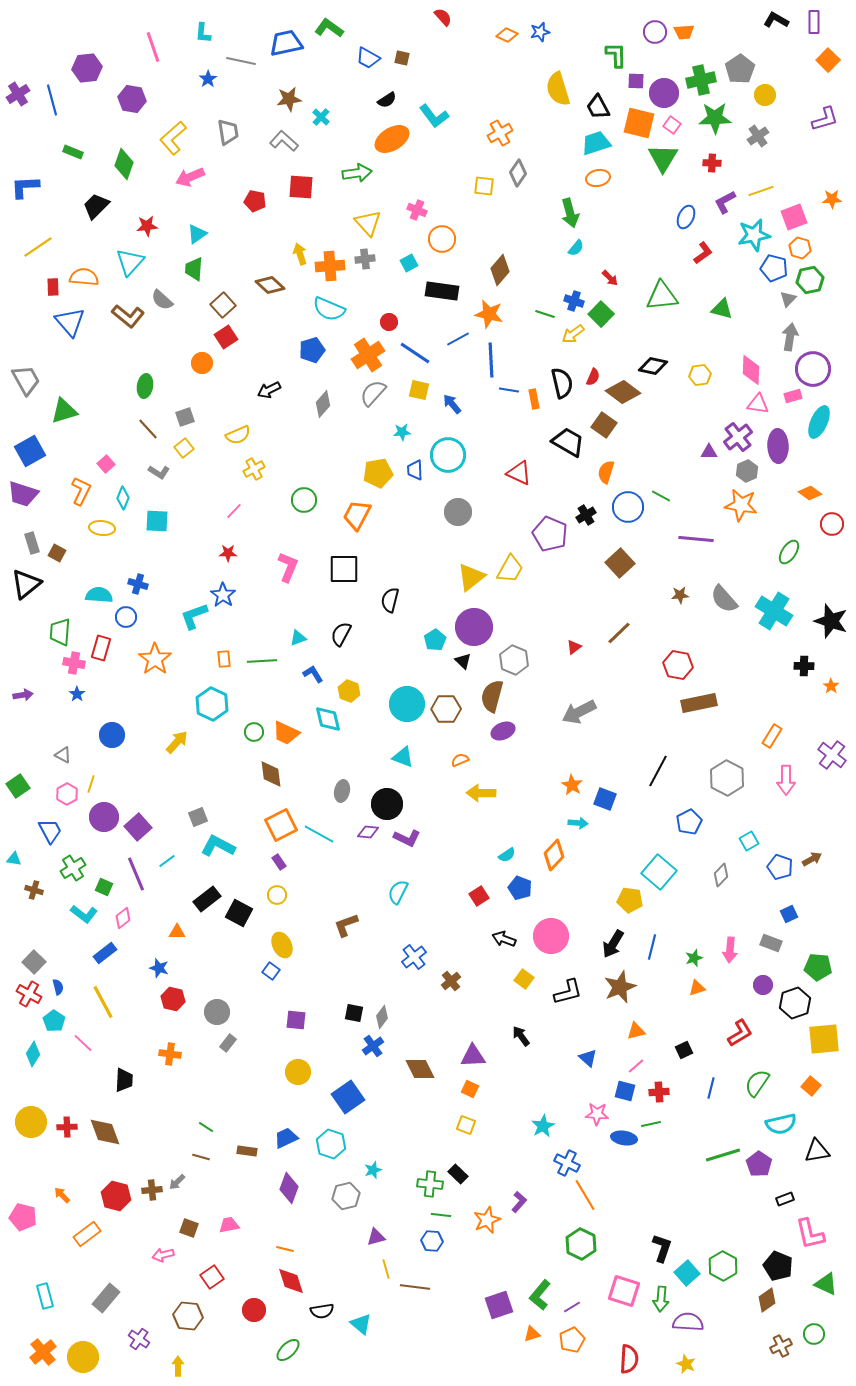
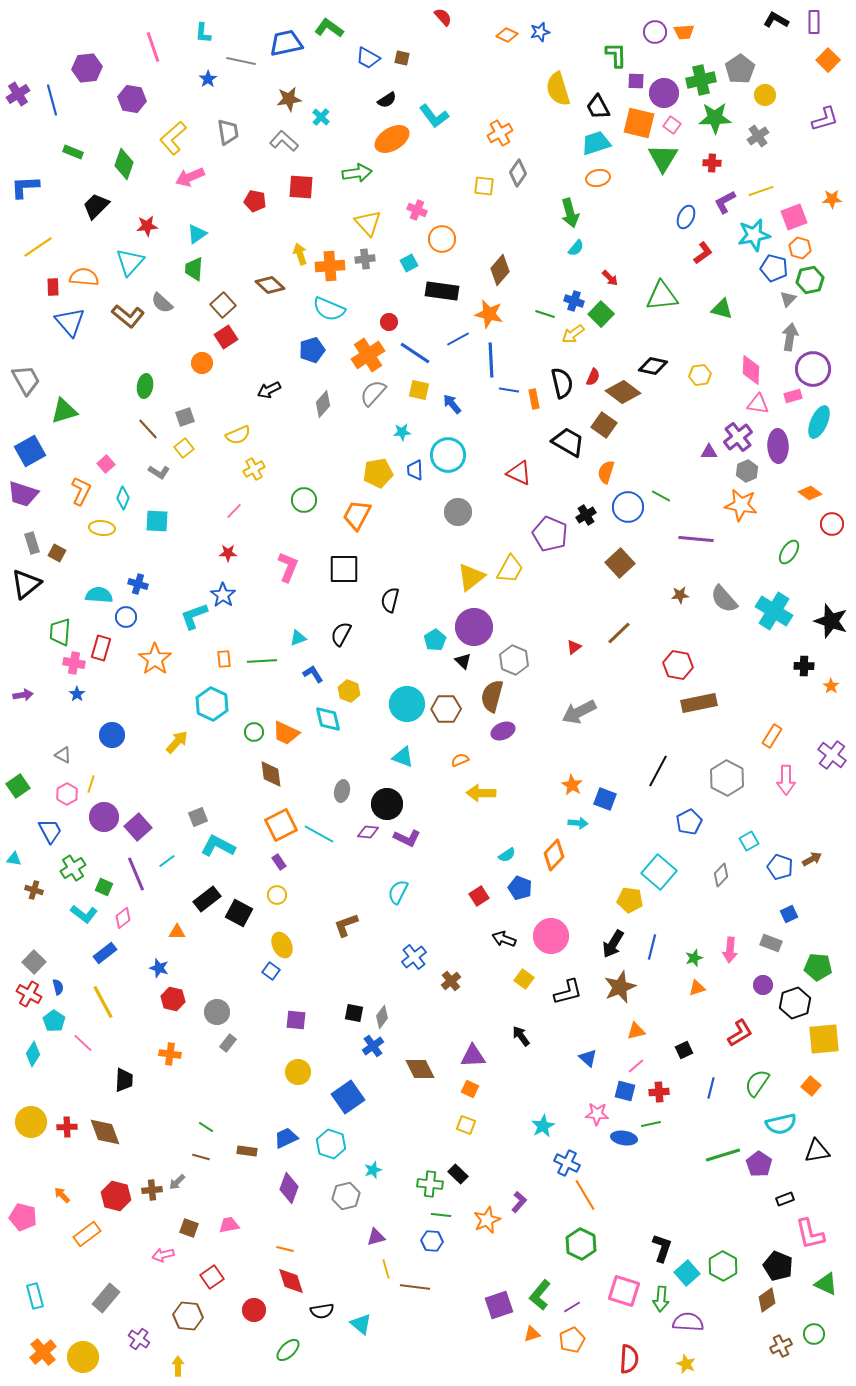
gray semicircle at (162, 300): moved 3 px down
cyan rectangle at (45, 1296): moved 10 px left
